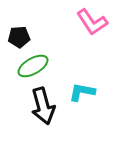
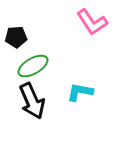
black pentagon: moved 3 px left
cyan L-shape: moved 2 px left
black arrow: moved 11 px left, 5 px up; rotated 9 degrees counterclockwise
